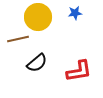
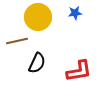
brown line: moved 1 px left, 2 px down
black semicircle: rotated 25 degrees counterclockwise
